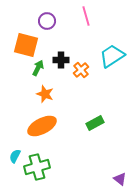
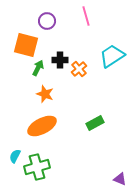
black cross: moved 1 px left
orange cross: moved 2 px left, 1 px up
purple triangle: rotated 16 degrees counterclockwise
